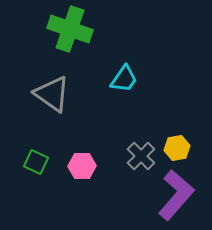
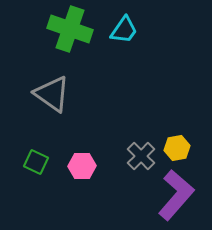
cyan trapezoid: moved 49 px up
